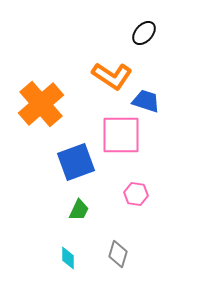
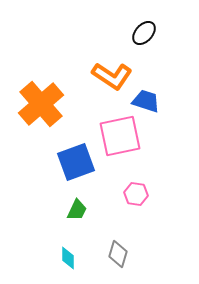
pink square: moved 1 px left, 1 px down; rotated 12 degrees counterclockwise
green trapezoid: moved 2 px left
